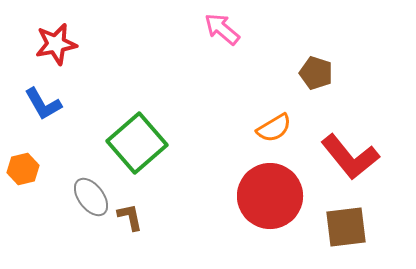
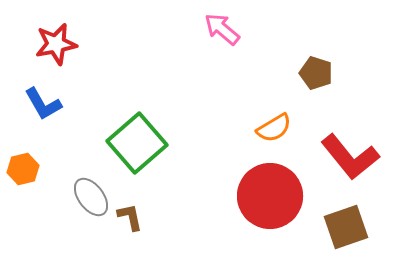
brown square: rotated 12 degrees counterclockwise
